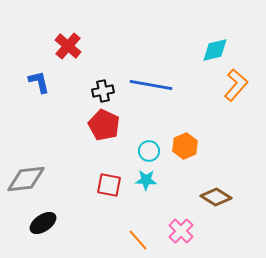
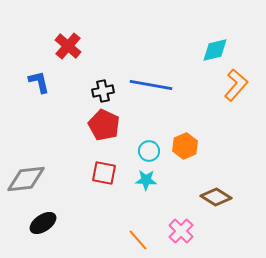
red square: moved 5 px left, 12 px up
